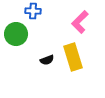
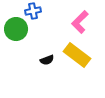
blue cross: rotated 14 degrees counterclockwise
green circle: moved 5 px up
yellow rectangle: moved 4 px right, 2 px up; rotated 36 degrees counterclockwise
